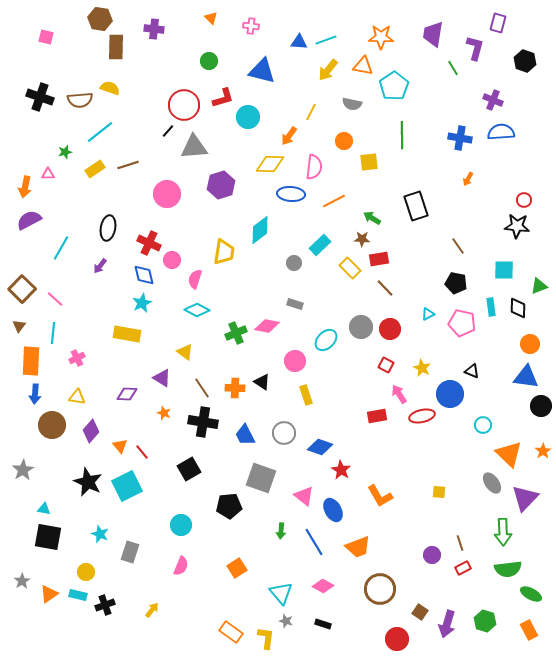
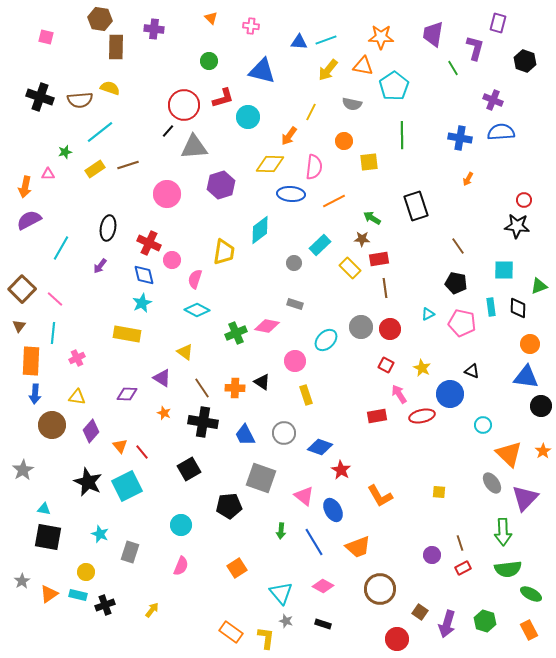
brown line at (385, 288): rotated 36 degrees clockwise
